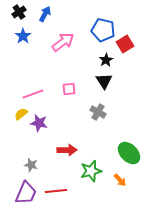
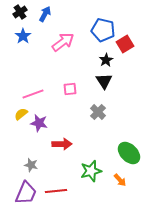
black cross: moved 1 px right
pink square: moved 1 px right
gray cross: rotated 14 degrees clockwise
red arrow: moved 5 px left, 6 px up
